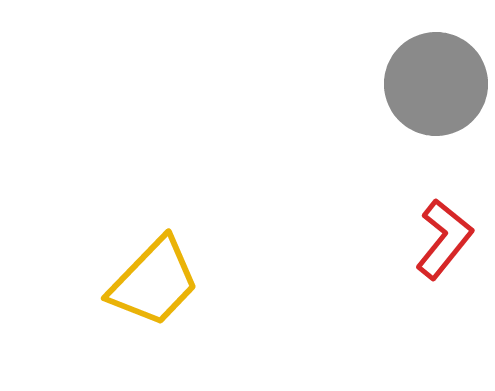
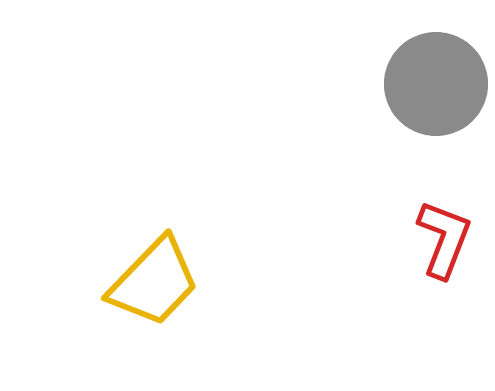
red L-shape: rotated 18 degrees counterclockwise
